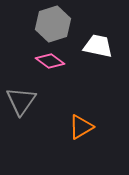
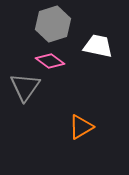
gray triangle: moved 4 px right, 14 px up
